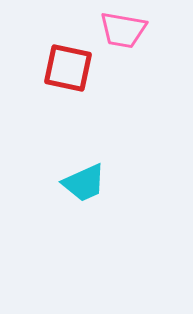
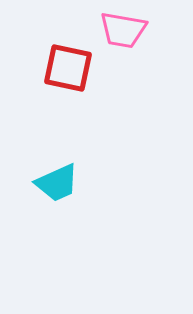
cyan trapezoid: moved 27 px left
